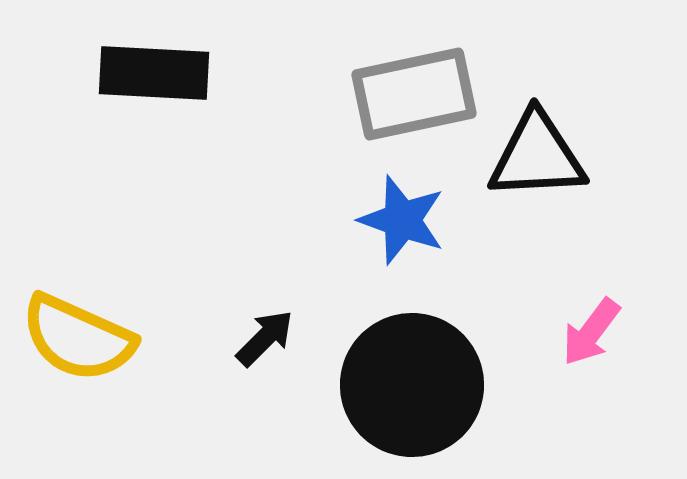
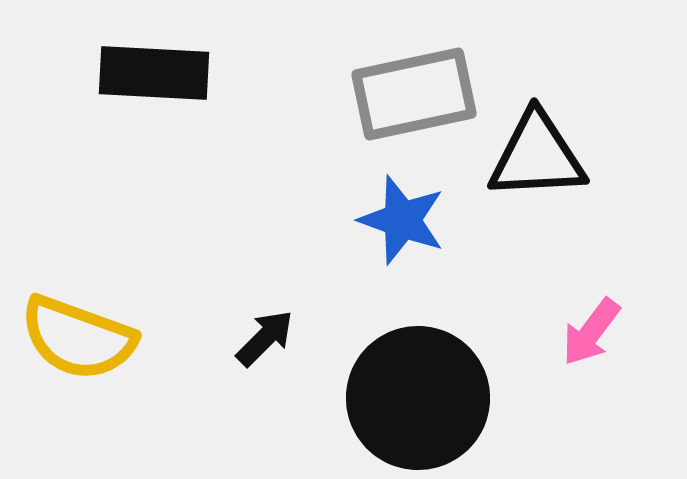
yellow semicircle: rotated 4 degrees counterclockwise
black circle: moved 6 px right, 13 px down
